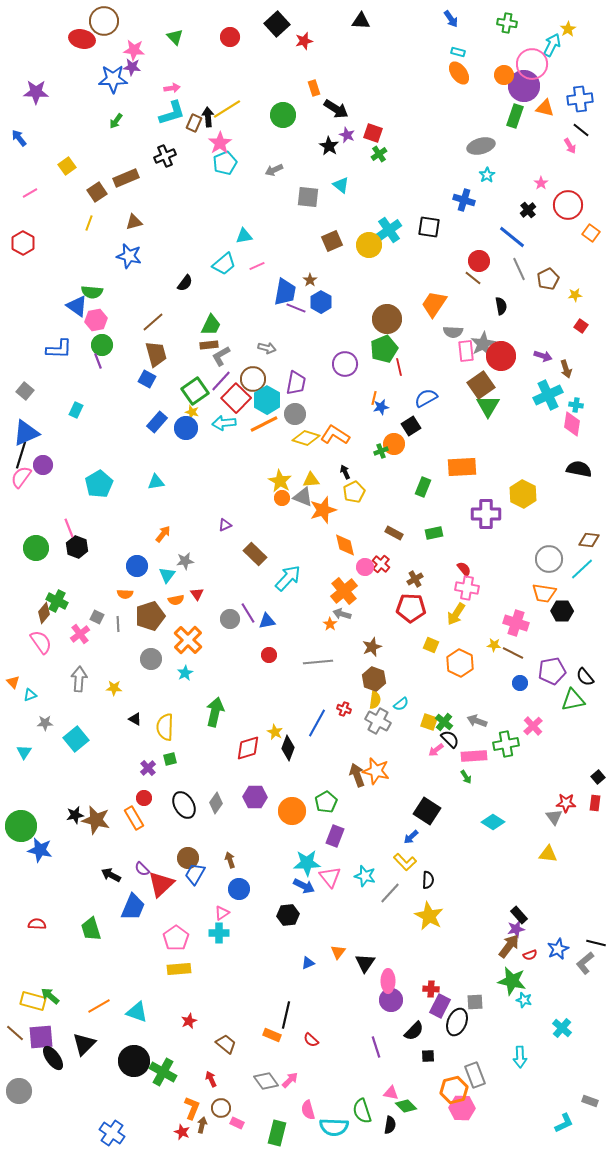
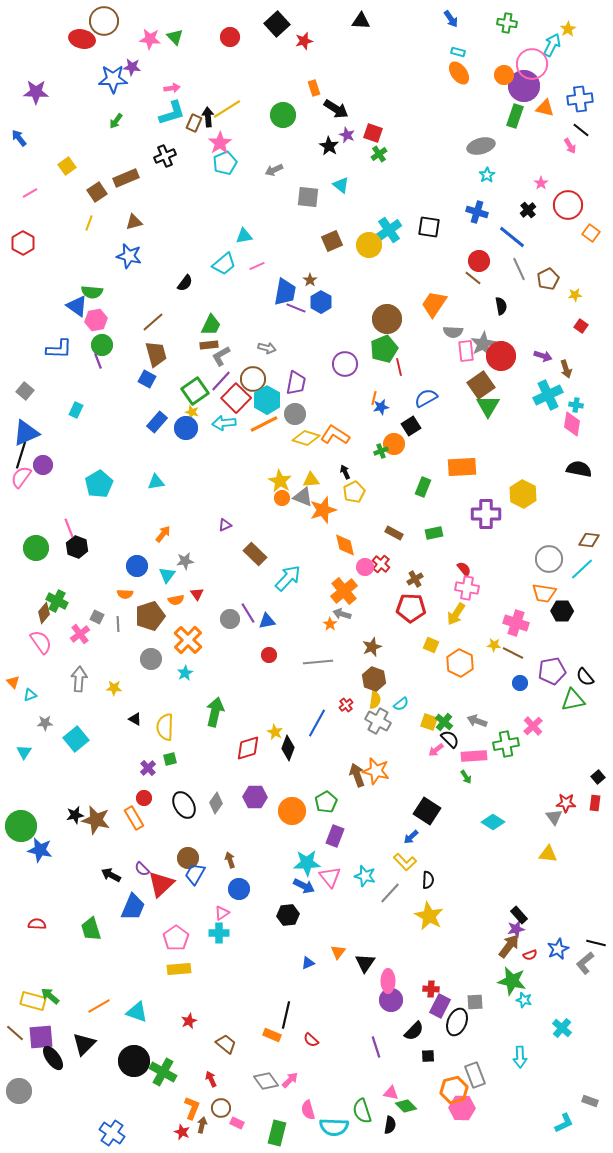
pink star at (134, 50): moved 16 px right, 11 px up
blue cross at (464, 200): moved 13 px right, 12 px down
red cross at (344, 709): moved 2 px right, 4 px up; rotated 32 degrees clockwise
